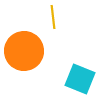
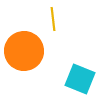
yellow line: moved 2 px down
